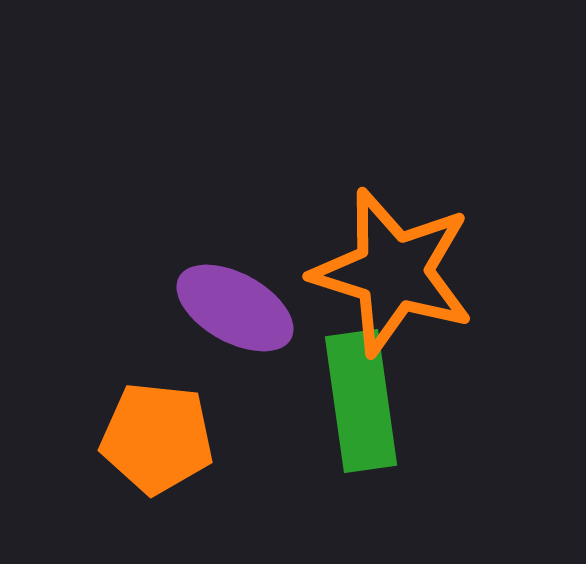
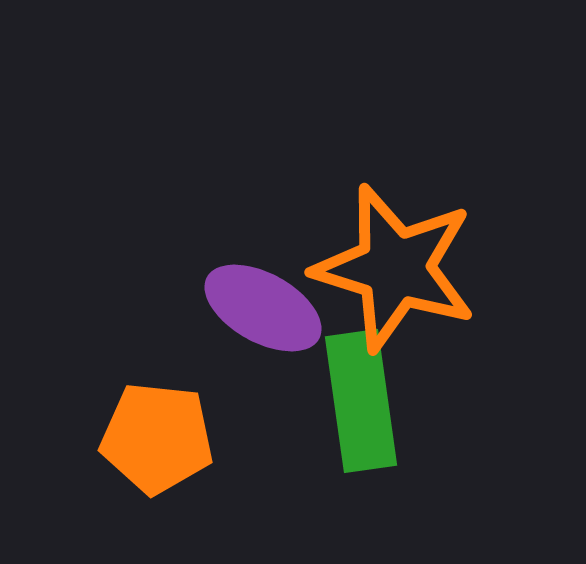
orange star: moved 2 px right, 4 px up
purple ellipse: moved 28 px right
